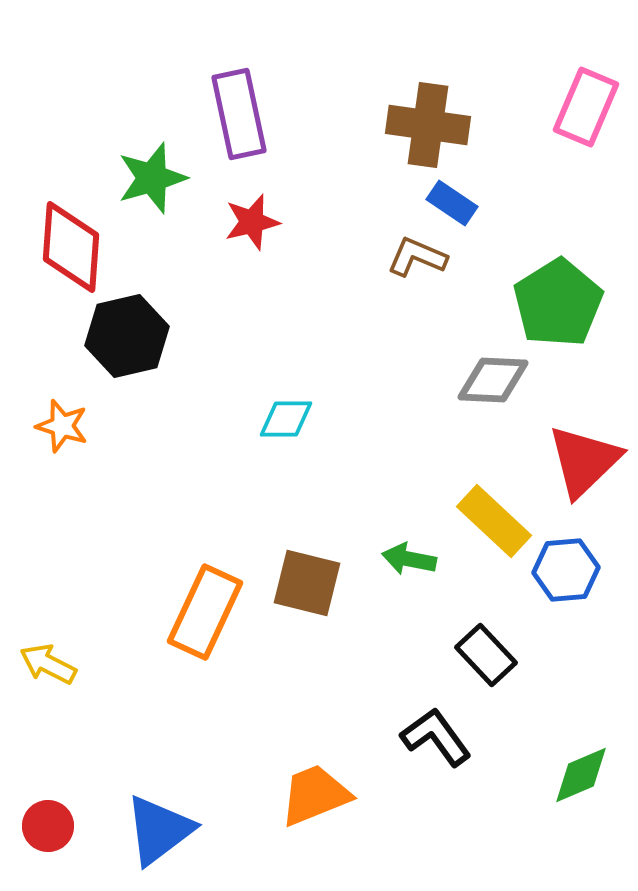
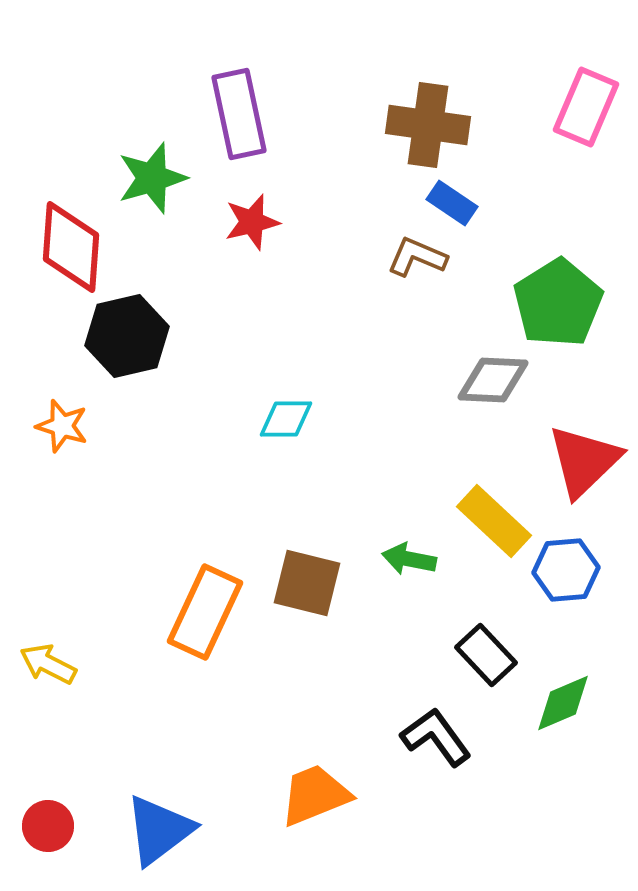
green diamond: moved 18 px left, 72 px up
